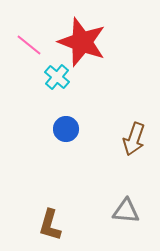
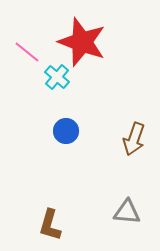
pink line: moved 2 px left, 7 px down
blue circle: moved 2 px down
gray triangle: moved 1 px right, 1 px down
